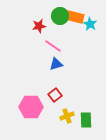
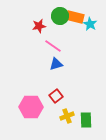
red square: moved 1 px right, 1 px down
